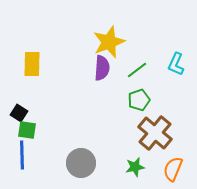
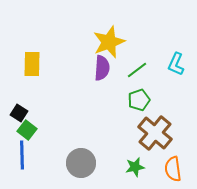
green square: rotated 30 degrees clockwise
orange semicircle: rotated 30 degrees counterclockwise
